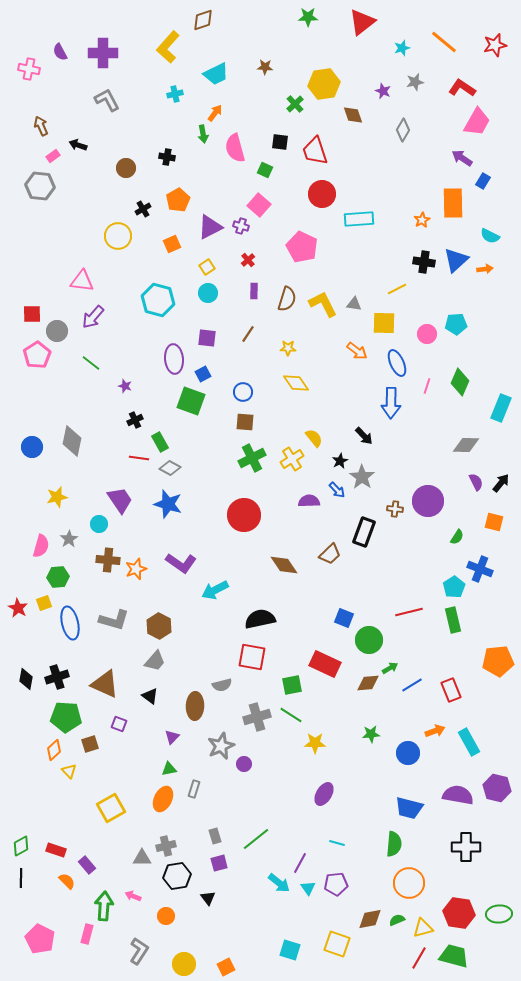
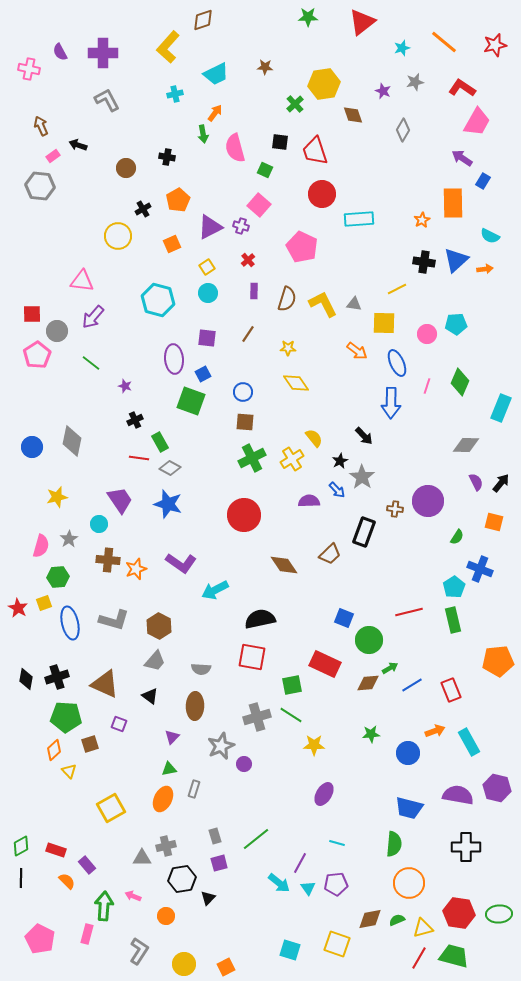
gray semicircle at (222, 685): moved 21 px left, 16 px up; rotated 18 degrees clockwise
yellow star at (315, 743): moved 1 px left, 2 px down
black hexagon at (177, 876): moved 5 px right, 3 px down
black triangle at (208, 898): rotated 21 degrees clockwise
